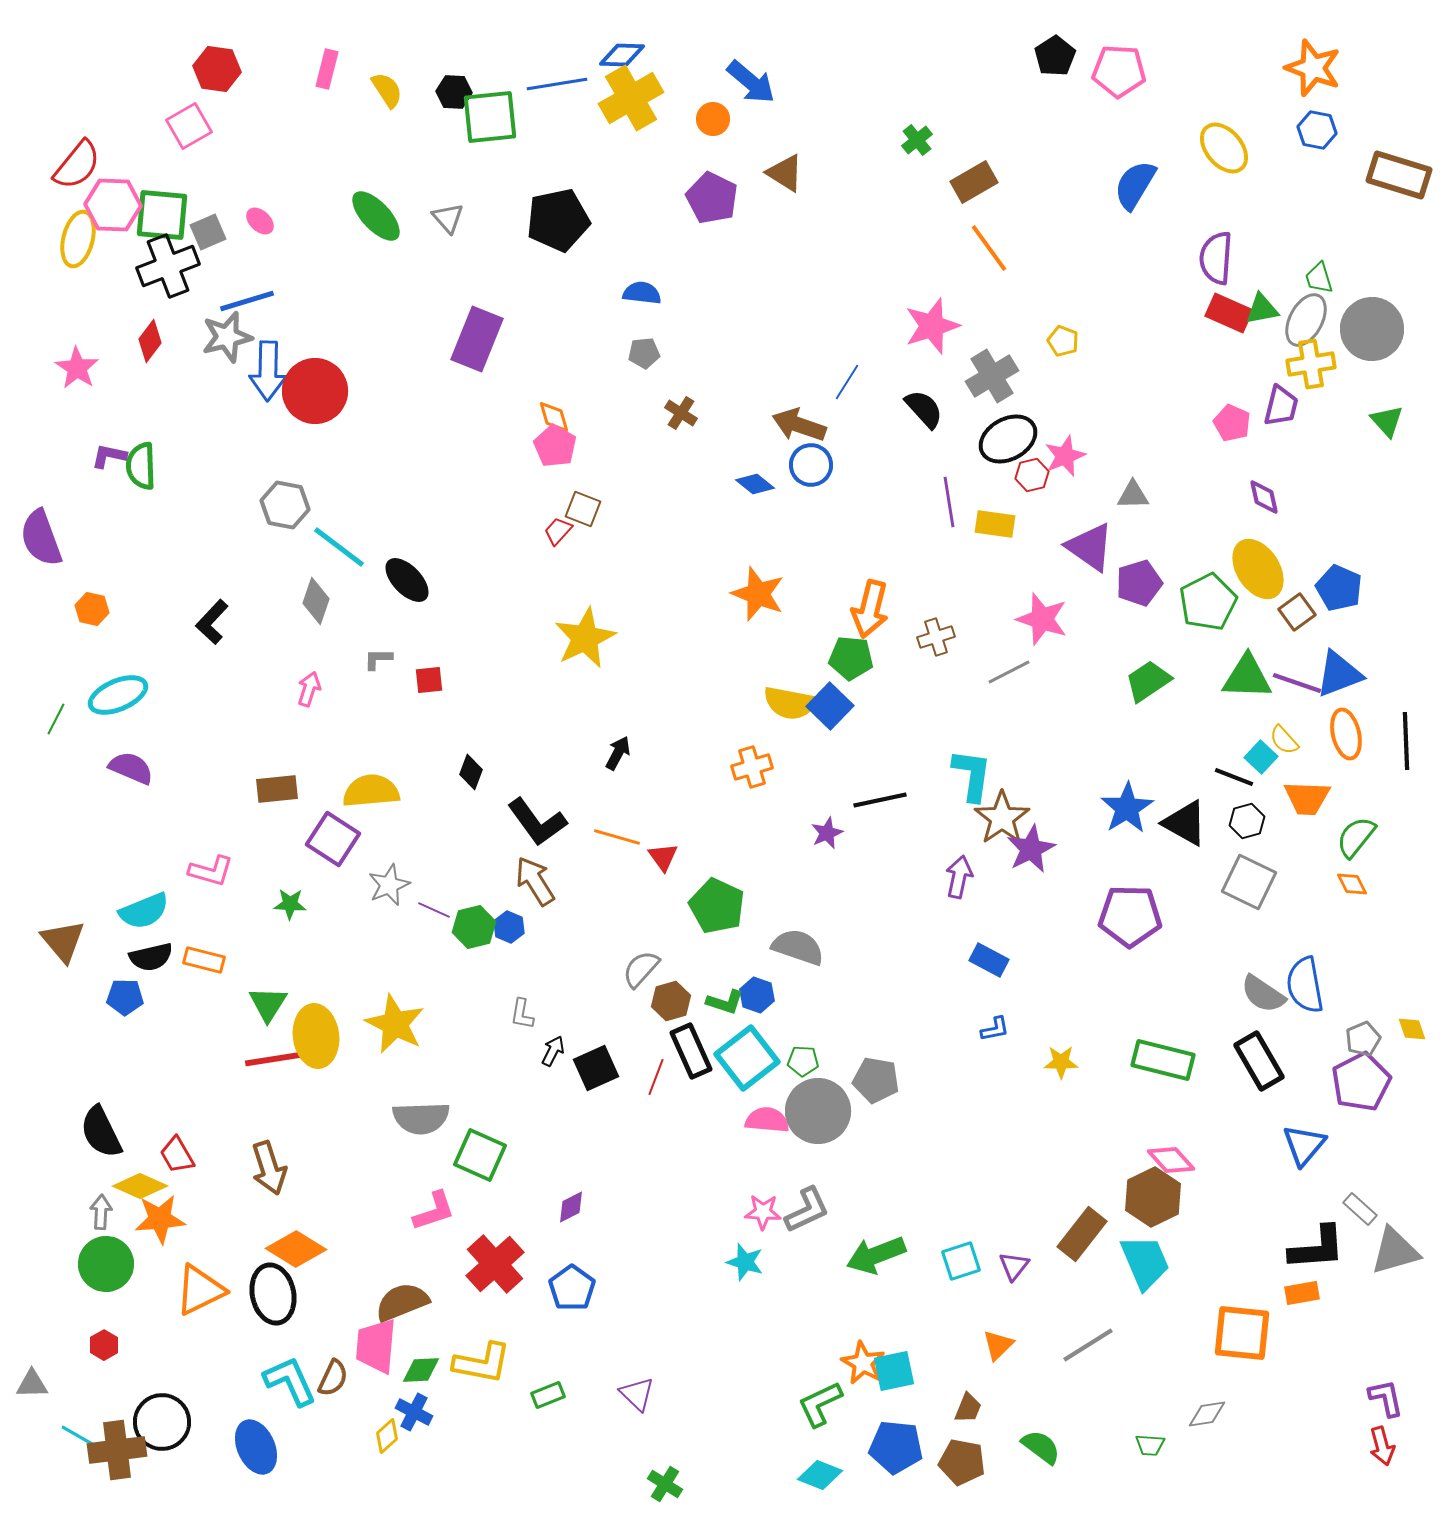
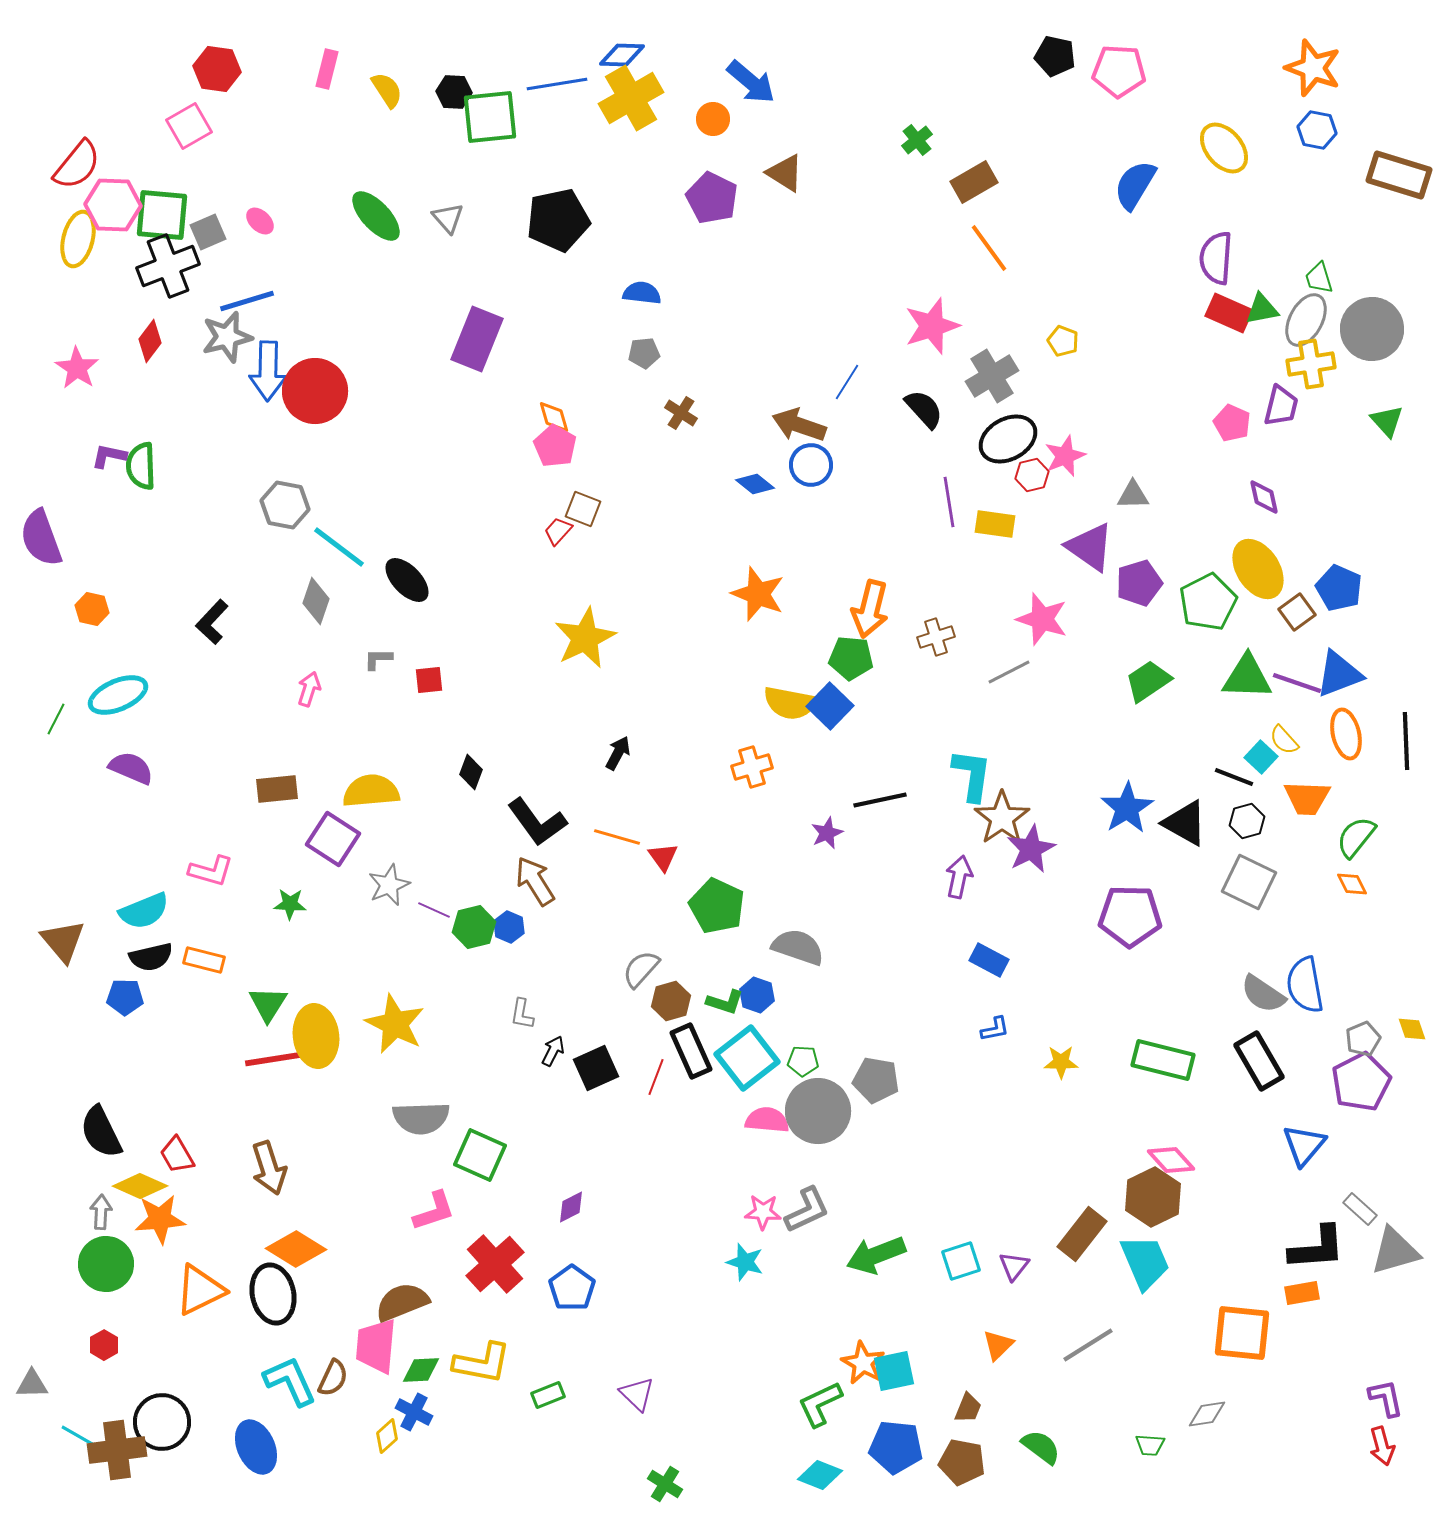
black pentagon at (1055, 56): rotated 27 degrees counterclockwise
